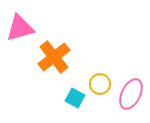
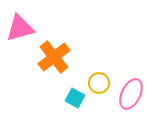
yellow circle: moved 1 px left, 1 px up
